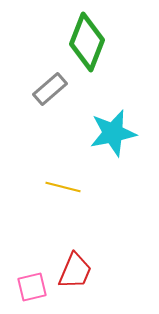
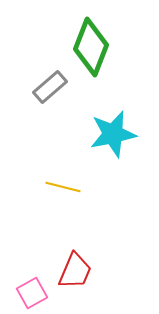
green diamond: moved 4 px right, 5 px down
gray rectangle: moved 2 px up
cyan star: moved 1 px down
pink square: moved 6 px down; rotated 16 degrees counterclockwise
